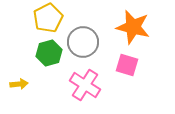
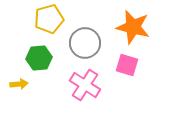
yellow pentagon: moved 1 px right, 1 px down; rotated 12 degrees clockwise
gray circle: moved 2 px right, 1 px down
green hexagon: moved 10 px left, 5 px down; rotated 10 degrees clockwise
